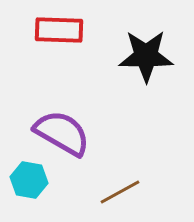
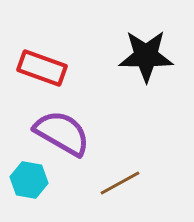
red rectangle: moved 17 px left, 38 px down; rotated 18 degrees clockwise
brown line: moved 9 px up
